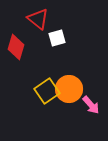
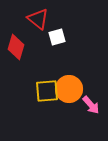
white square: moved 1 px up
yellow square: rotated 30 degrees clockwise
